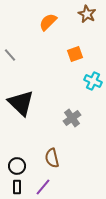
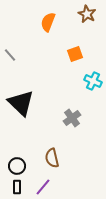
orange semicircle: rotated 24 degrees counterclockwise
